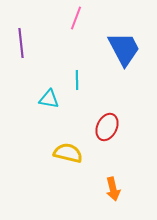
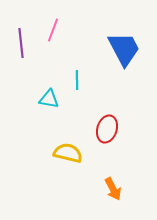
pink line: moved 23 px left, 12 px down
red ellipse: moved 2 px down; rotated 8 degrees counterclockwise
orange arrow: rotated 15 degrees counterclockwise
